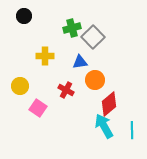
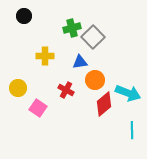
yellow circle: moved 2 px left, 2 px down
red diamond: moved 5 px left
cyan arrow: moved 24 px right, 33 px up; rotated 140 degrees clockwise
